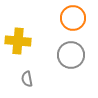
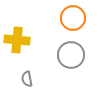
yellow cross: moved 1 px left, 1 px up
